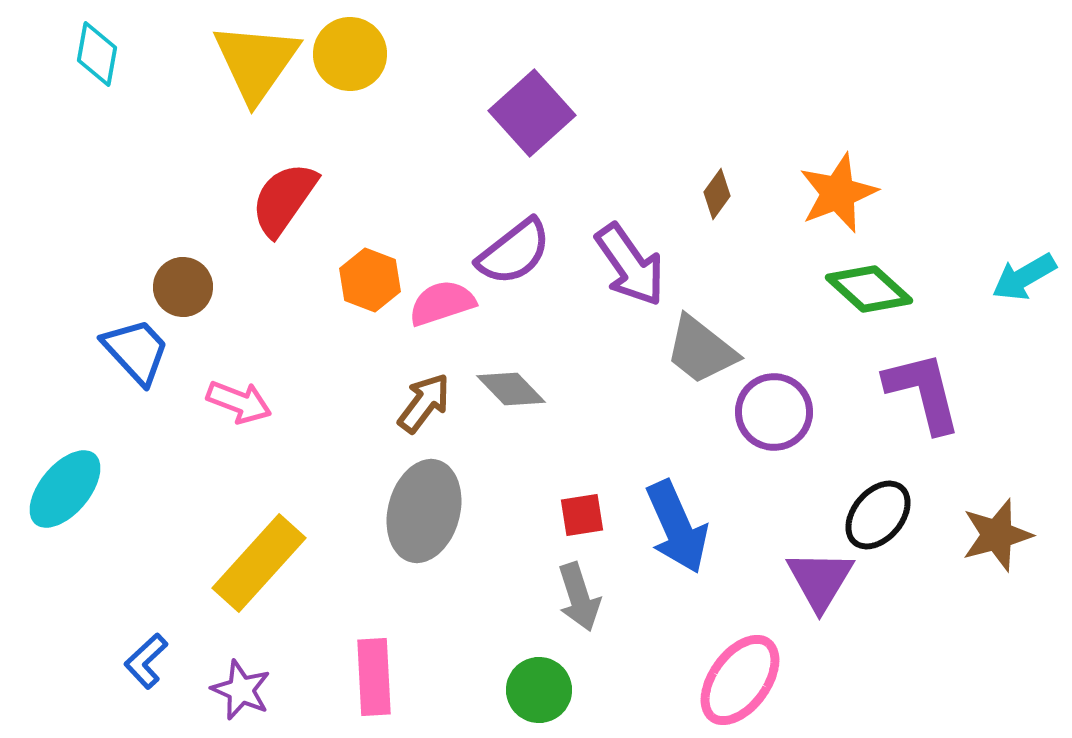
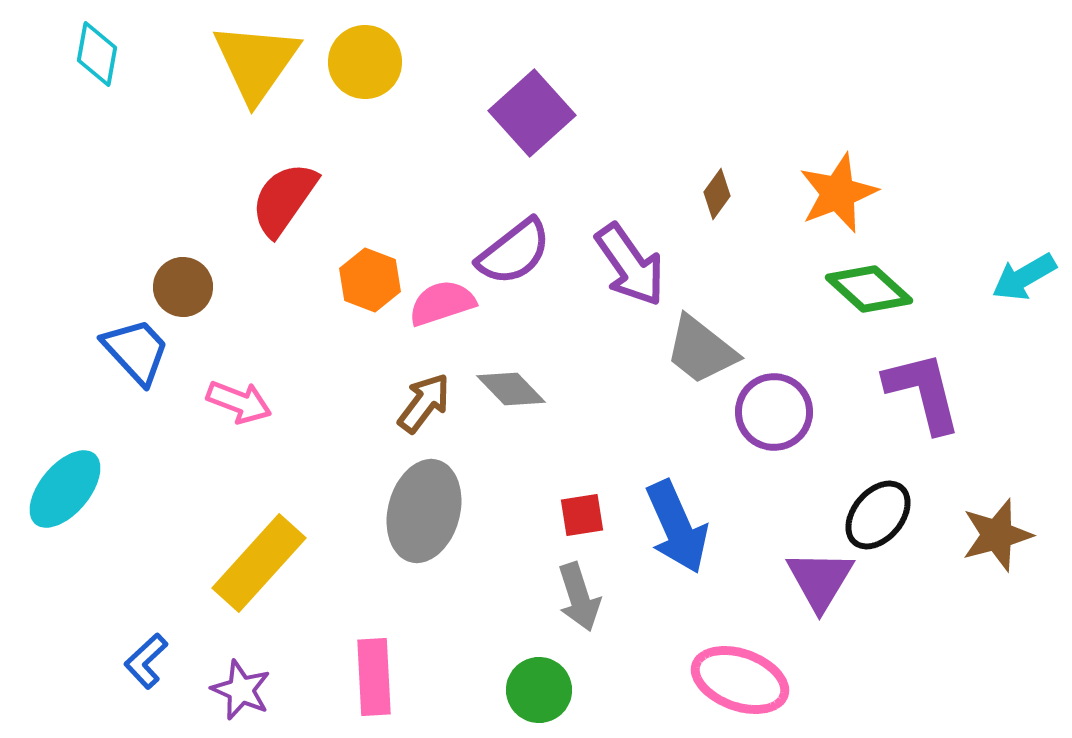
yellow circle: moved 15 px right, 8 px down
pink ellipse: rotated 74 degrees clockwise
